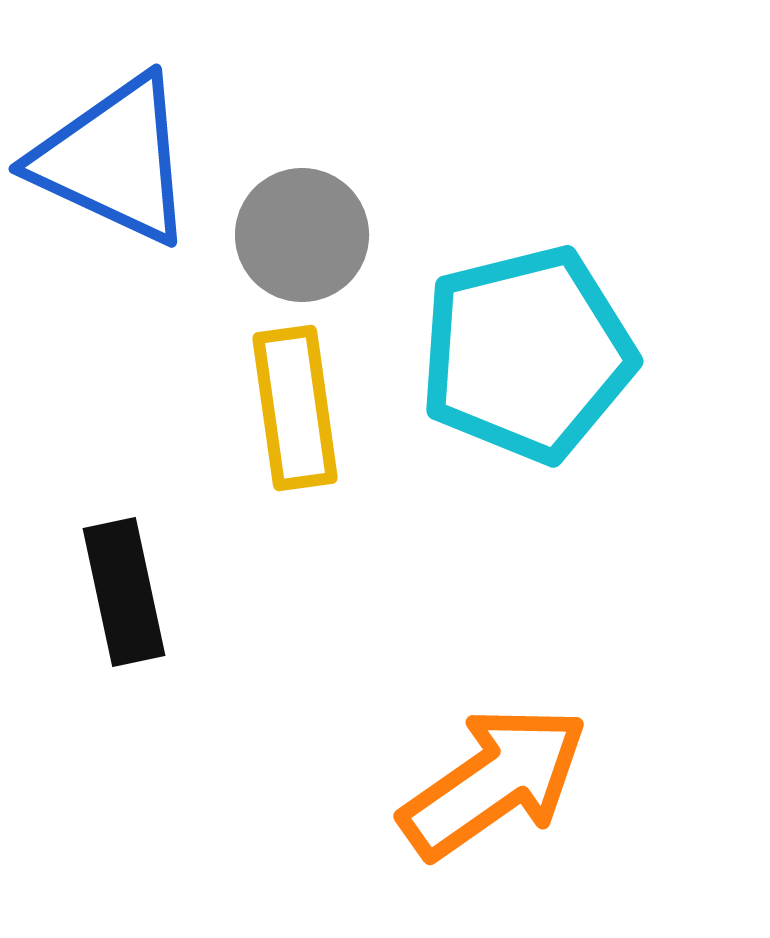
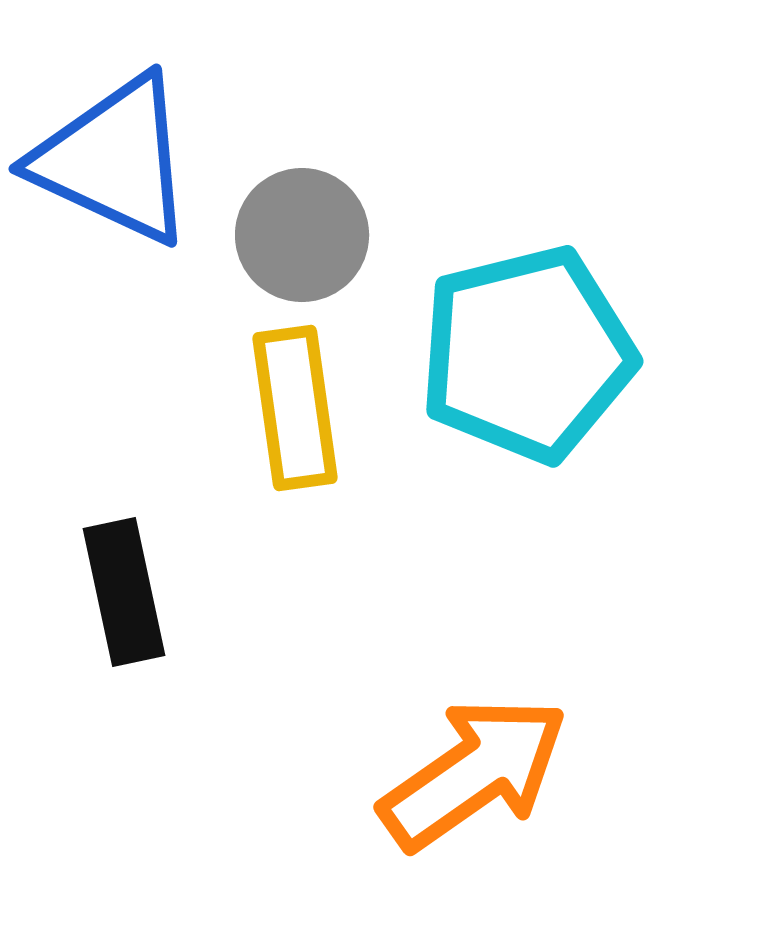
orange arrow: moved 20 px left, 9 px up
